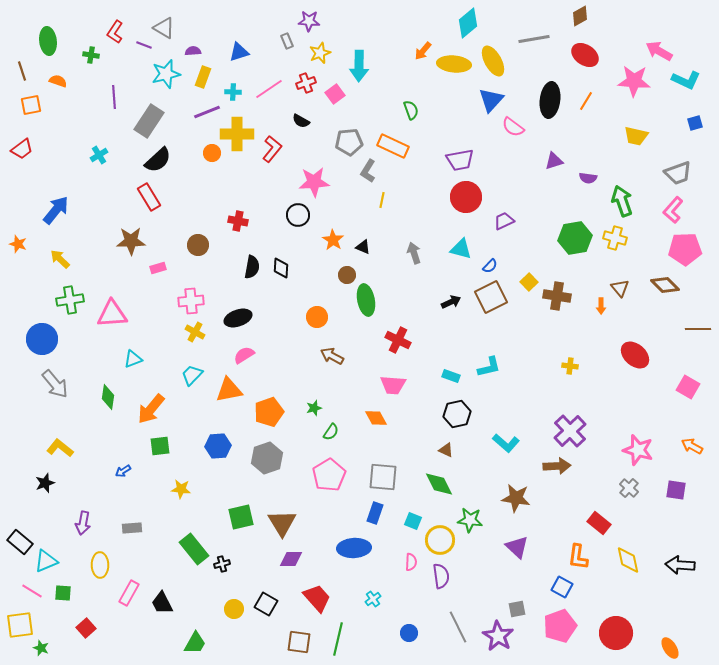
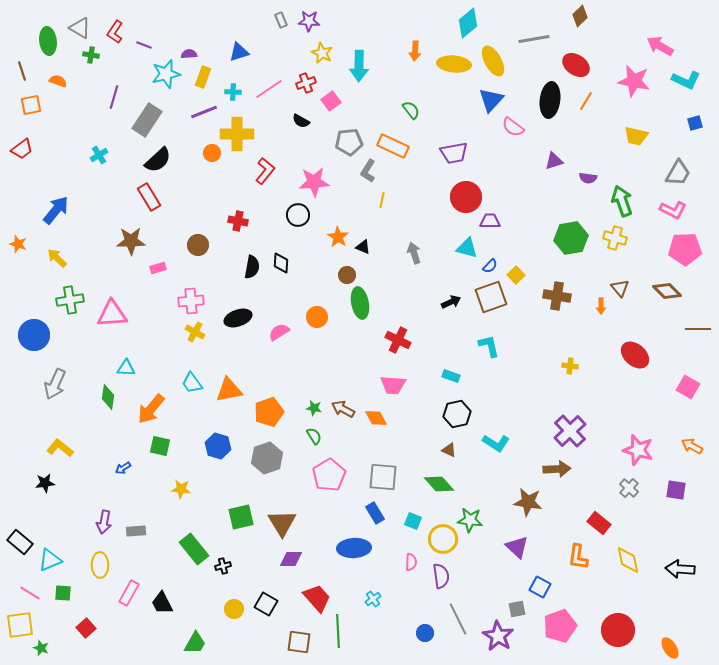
brown diamond at (580, 16): rotated 15 degrees counterclockwise
gray triangle at (164, 28): moved 84 px left
gray rectangle at (287, 41): moved 6 px left, 21 px up
purple semicircle at (193, 51): moved 4 px left, 3 px down
orange arrow at (423, 51): moved 8 px left; rotated 36 degrees counterclockwise
pink arrow at (659, 51): moved 1 px right, 5 px up
yellow star at (320, 53): moved 2 px right; rotated 25 degrees counterclockwise
red ellipse at (585, 55): moved 9 px left, 10 px down
pink star at (634, 81): rotated 8 degrees clockwise
pink square at (335, 94): moved 4 px left, 7 px down
purple line at (114, 97): rotated 20 degrees clockwise
green semicircle at (411, 110): rotated 18 degrees counterclockwise
purple line at (207, 112): moved 3 px left
gray rectangle at (149, 121): moved 2 px left, 1 px up
red L-shape at (272, 149): moved 7 px left, 22 px down
purple trapezoid at (460, 160): moved 6 px left, 7 px up
gray trapezoid at (678, 173): rotated 40 degrees counterclockwise
pink L-shape at (673, 210): rotated 104 degrees counterclockwise
purple trapezoid at (504, 221): moved 14 px left; rotated 25 degrees clockwise
green hexagon at (575, 238): moved 4 px left
orange star at (333, 240): moved 5 px right, 3 px up
cyan triangle at (461, 249): moved 6 px right, 1 px up
yellow arrow at (60, 259): moved 3 px left, 1 px up
black diamond at (281, 268): moved 5 px up
yellow square at (529, 282): moved 13 px left, 7 px up
brown diamond at (665, 285): moved 2 px right, 6 px down
brown square at (491, 297): rotated 8 degrees clockwise
green ellipse at (366, 300): moved 6 px left, 3 px down
blue circle at (42, 339): moved 8 px left, 4 px up
pink semicircle at (244, 355): moved 35 px right, 23 px up
brown arrow at (332, 356): moved 11 px right, 53 px down
cyan triangle at (133, 359): moved 7 px left, 9 px down; rotated 24 degrees clockwise
cyan L-shape at (489, 367): moved 21 px up; rotated 90 degrees counterclockwise
cyan trapezoid at (192, 375): moved 8 px down; rotated 80 degrees counterclockwise
gray arrow at (55, 384): rotated 64 degrees clockwise
green star at (314, 408): rotated 28 degrees clockwise
green semicircle at (331, 432): moved 17 px left, 4 px down; rotated 66 degrees counterclockwise
cyan L-shape at (506, 443): moved 10 px left; rotated 8 degrees counterclockwise
green square at (160, 446): rotated 20 degrees clockwise
blue hexagon at (218, 446): rotated 20 degrees clockwise
brown triangle at (446, 450): moved 3 px right
brown arrow at (557, 466): moved 3 px down
blue arrow at (123, 471): moved 3 px up
black star at (45, 483): rotated 12 degrees clockwise
green diamond at (439, 484): rotated 16 degrees counterclockwise
brown star at (516, 498): moved 12 px right, 4 px down
blue rectangle at (375, 513): rotated 50 degrees counterclockwise
purple arrow at (83, 523): moved 21 px right, 1 px up
gray rectangle at (132, 528): moved 4 px right, 3 px down
yellow circle at (440, 540): moved 3 px right, 1 px up
cyan triangle at (46, 561): moved 4 px right, 1 px up
black cross at (222, 564): moved 1 px right, 2 px down
black arrow at (680, 565): moved 4 px down
blue square at (562, 587): moved 22 px left
pink line at (32, 591): moved 2 px left, 2 px down
gray line at (458, 627): moved 8 px up
blue circle at (409, 633): moved 16 px right
red circle at (616, 633): moved 2 px right, 3 px up
green line at (338, 639): moved 8 px up; rotated 16 degrees counterclockwise
